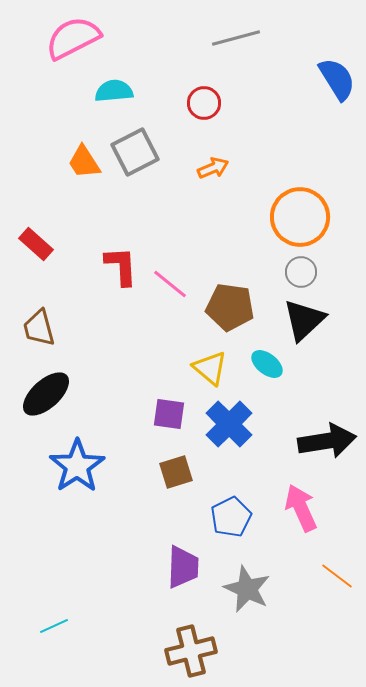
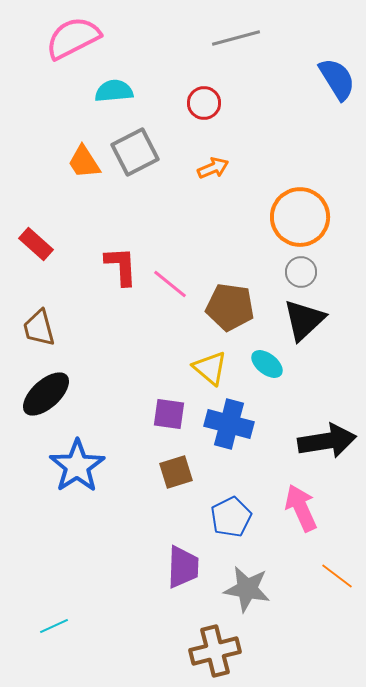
blue cross: rotated 30 degrees counterclockwise
gray star: rotated 15 degrees counterclockwise
brown cross: moved 24 px right
